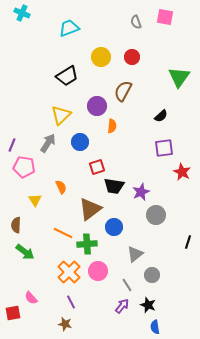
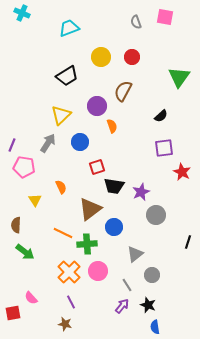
orange semicircle at (112, 126): rotated 24 degrees counterclockwise
